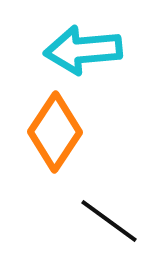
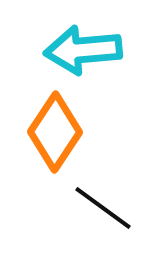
black line: moved 6 px left, 13 px up
